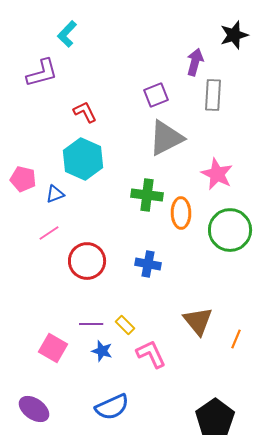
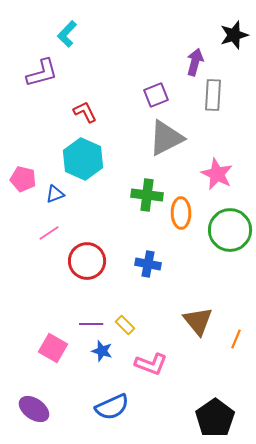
pink L-shape: moved 10 px down; rotated 136 degrees clockwise
